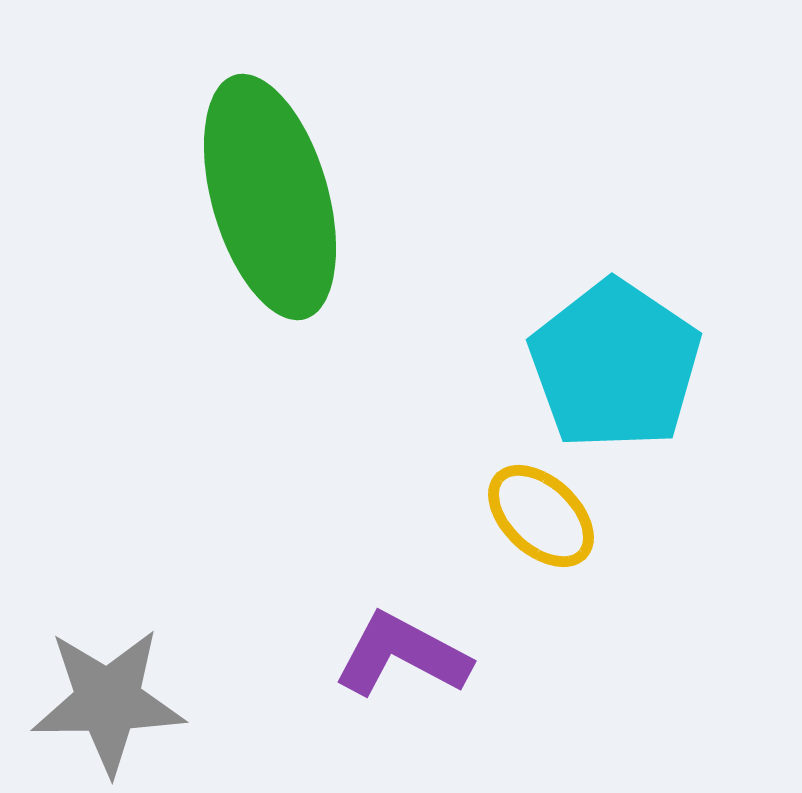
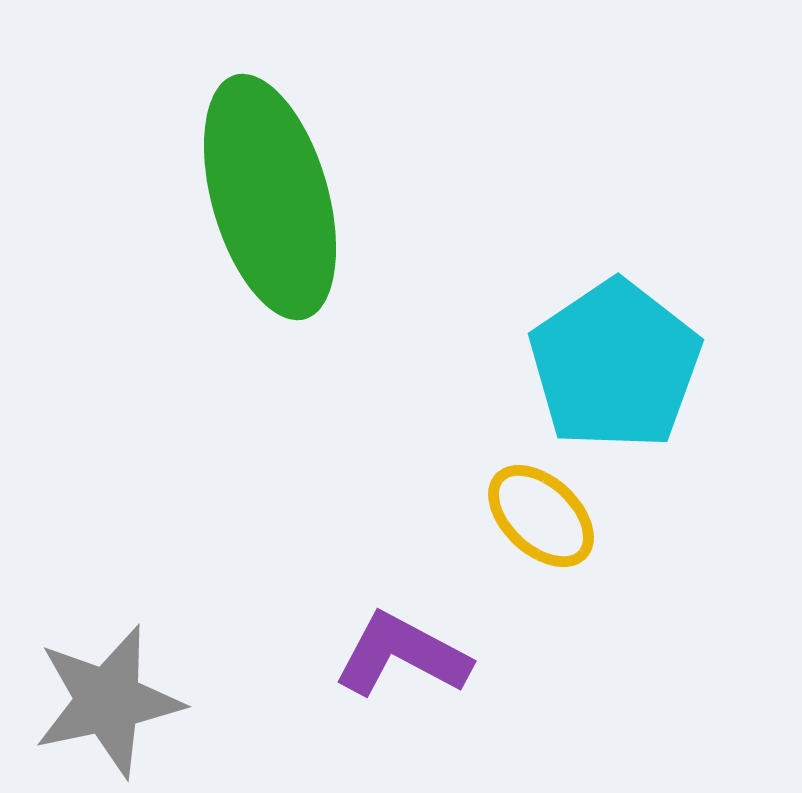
cyan pentagon: rotated 4 degrees clockwise
gray star: rotated 11 degrees counterclockwise
